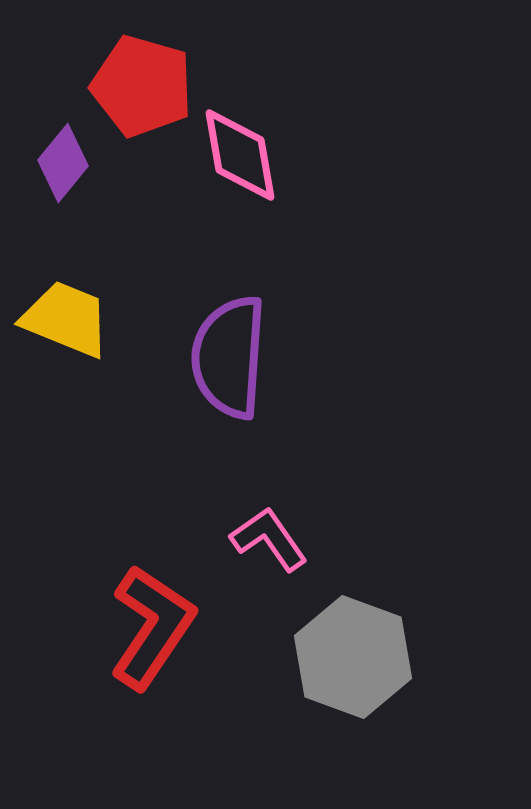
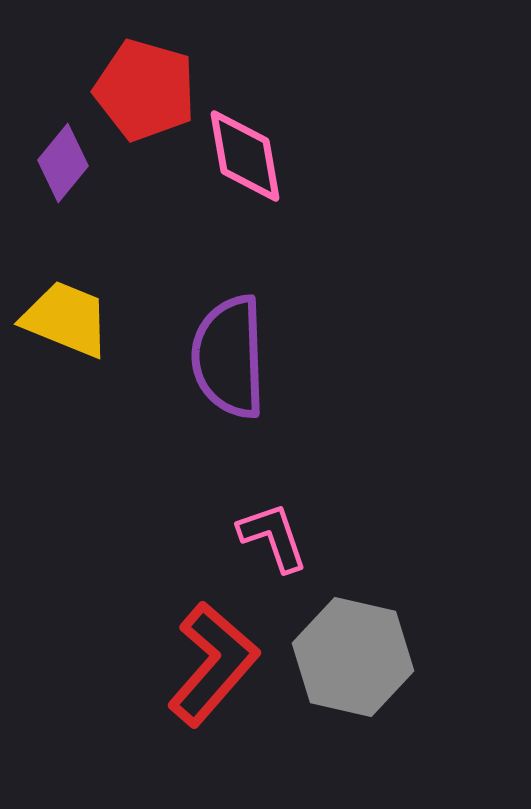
red pentagon: moved 3 px right, 4 px down
pink diamond: moved 5 px right, 1 px down
purple semicircle: rotated 6 degrees counterclockwise
pink L-shape: moved 4 px right, 2 px up; rotated 16 degrees clockwise
red L-shape: moved 61 px right, 37 px down; rotated 7 degrees clockwise
gray hexagon: rotated 7 degrees counterclockwise
